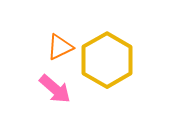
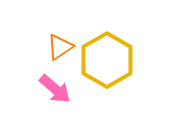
orange triangle: rotated 8 degrees counterclockwise
